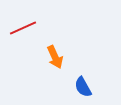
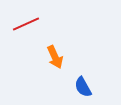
red line: moved 3 px right, 4 px up
